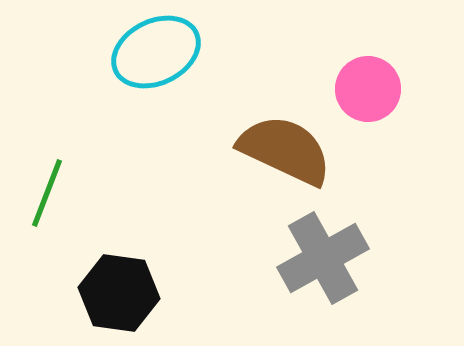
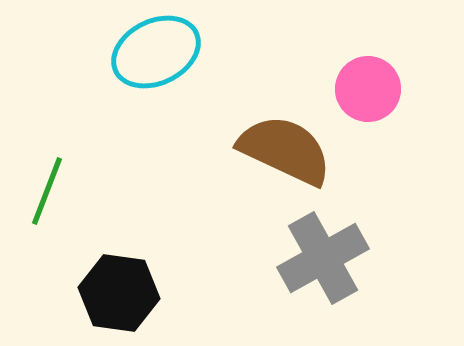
green line: moved 2 px up
